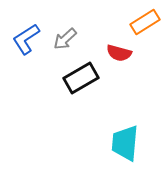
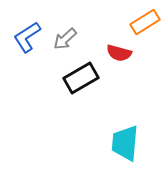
blue L-shape: moved 1 px right, 2 px up
